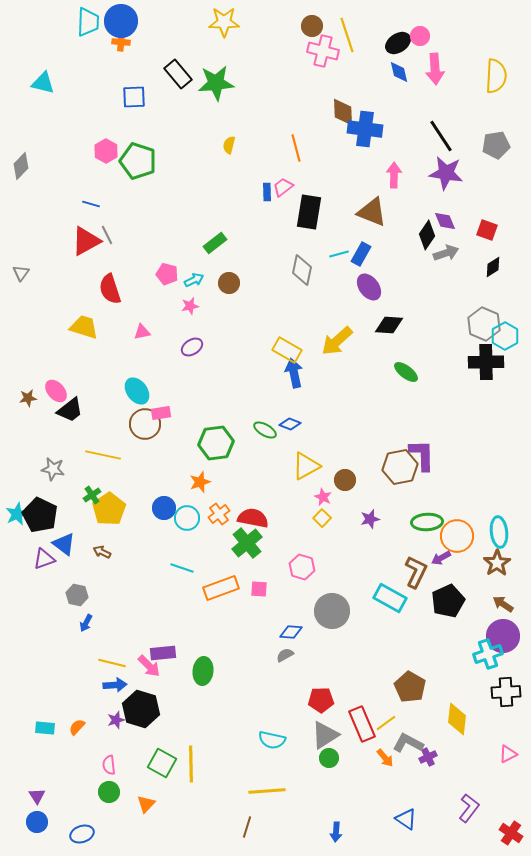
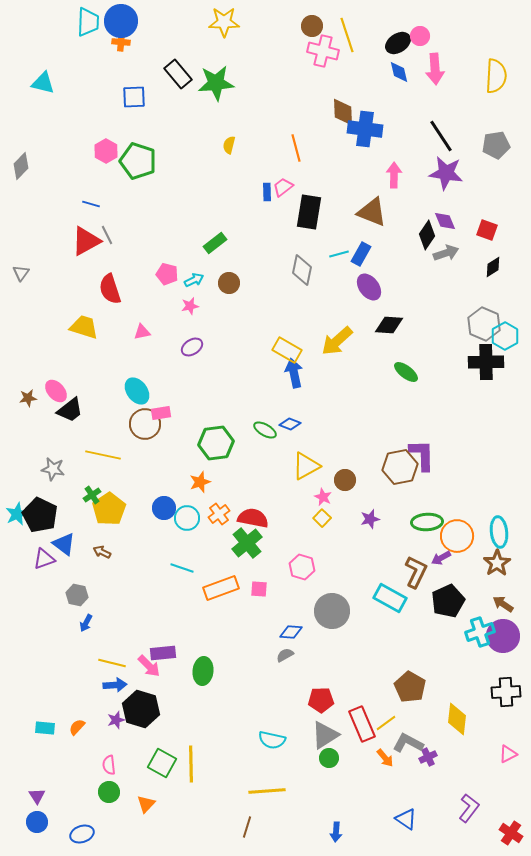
cyan cross at (488, 654): moved 8 px left, 22 px up
